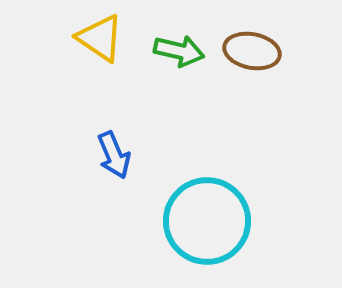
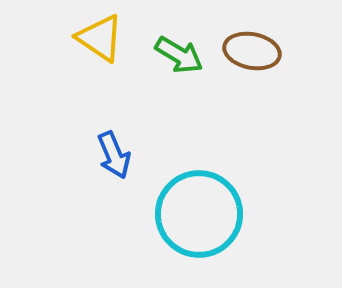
green arrow: moved 4 px down; rotated 18 degrees clockwise
cyan circle: moved 8 px left, 7 px up
